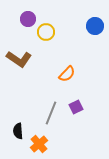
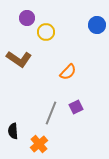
purple circle: moved 1 px left, 1 px up
blue circle: moved 2 px right, 1 px up
orange semicircle: moved 1 px right, 2 px up
black semicircle: moved 5 px left
